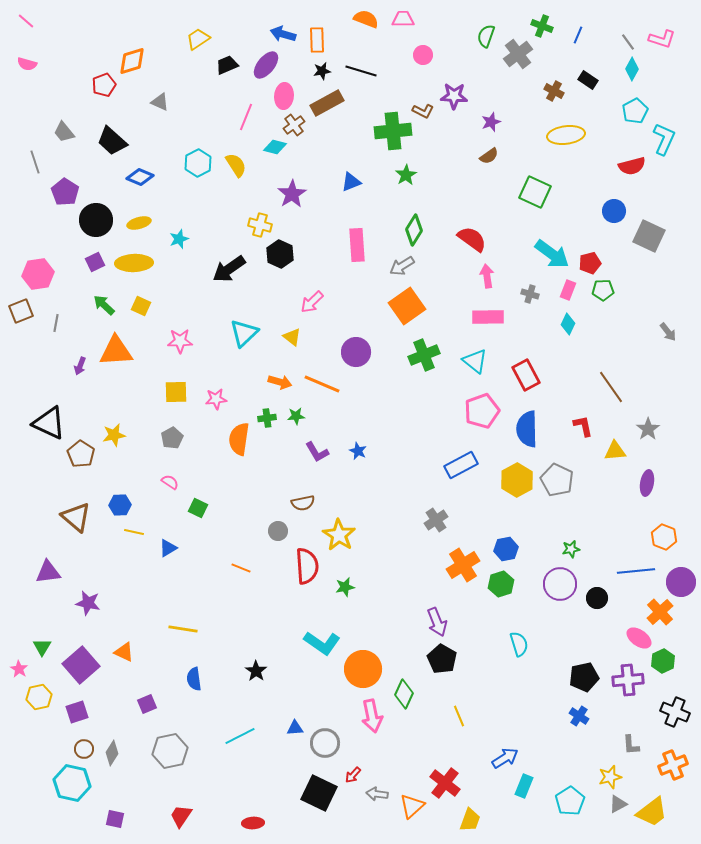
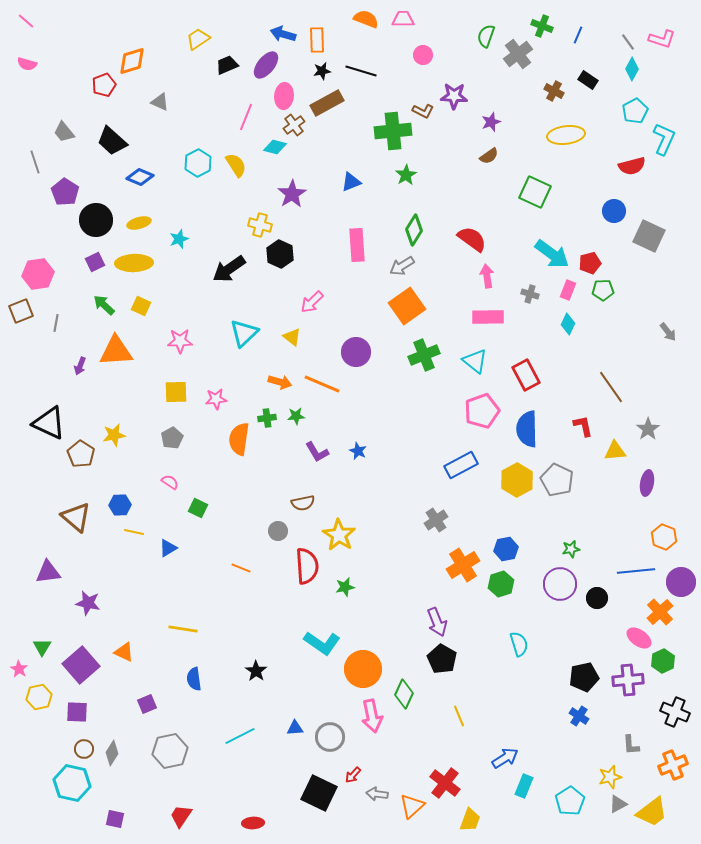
purple square at (77, 712): rotated 20 degrees clockwise
gray circle at (325, 743): moved 5 px right, 6 px up
